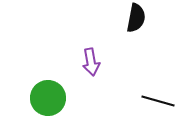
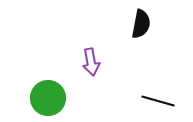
black semicircle: moved 5 px right, 6 px down
